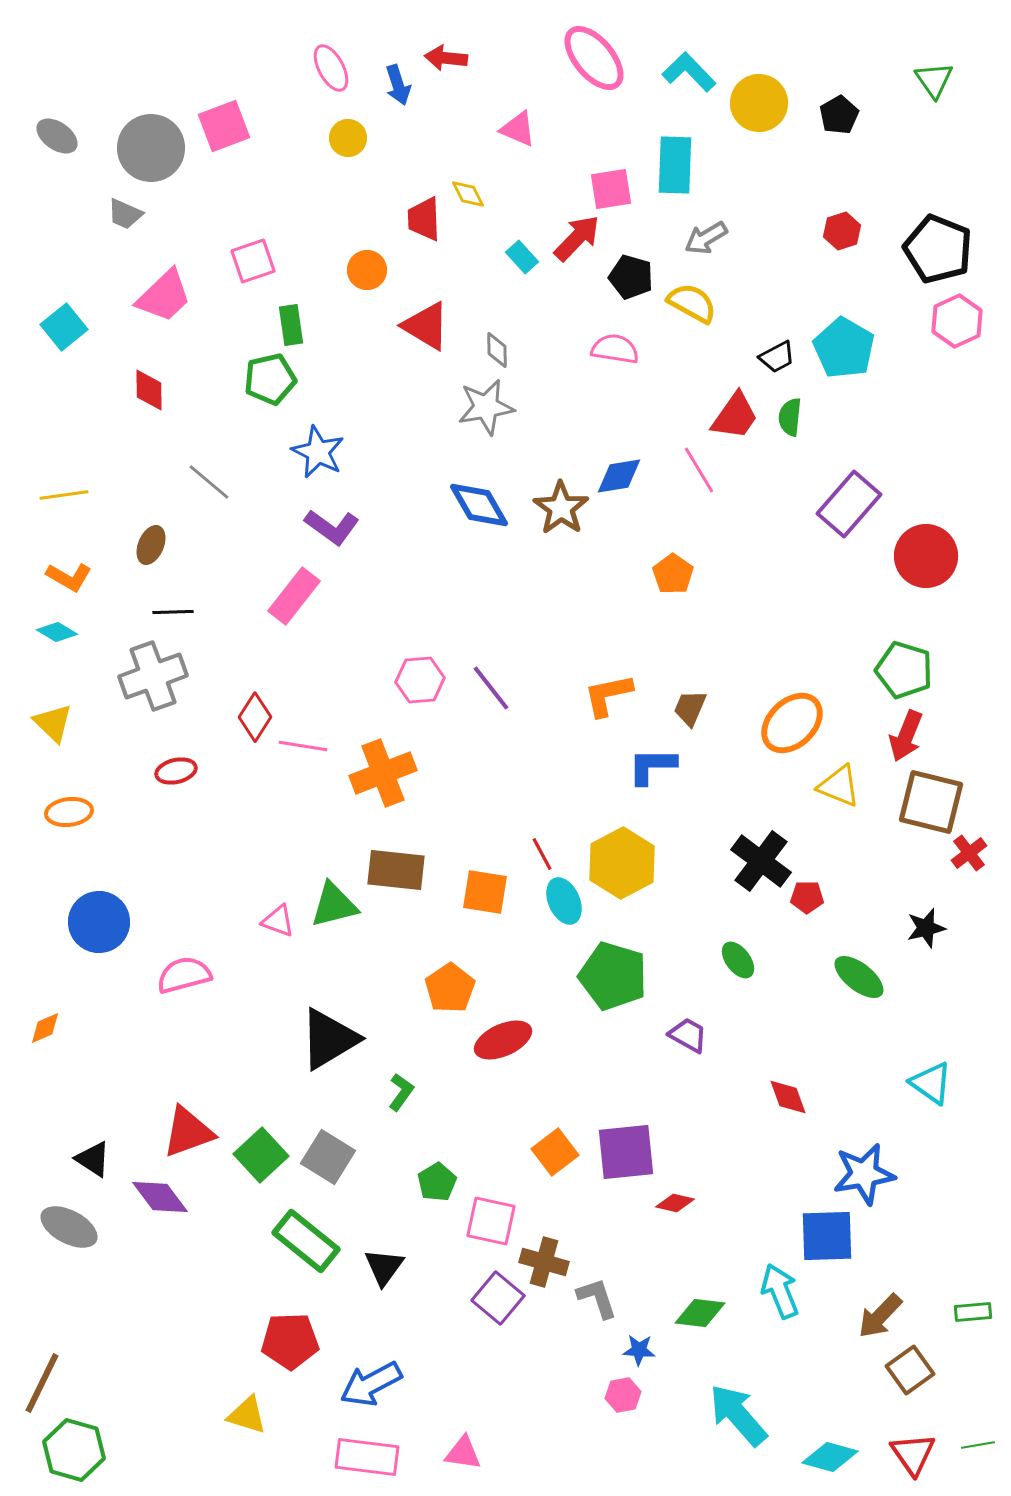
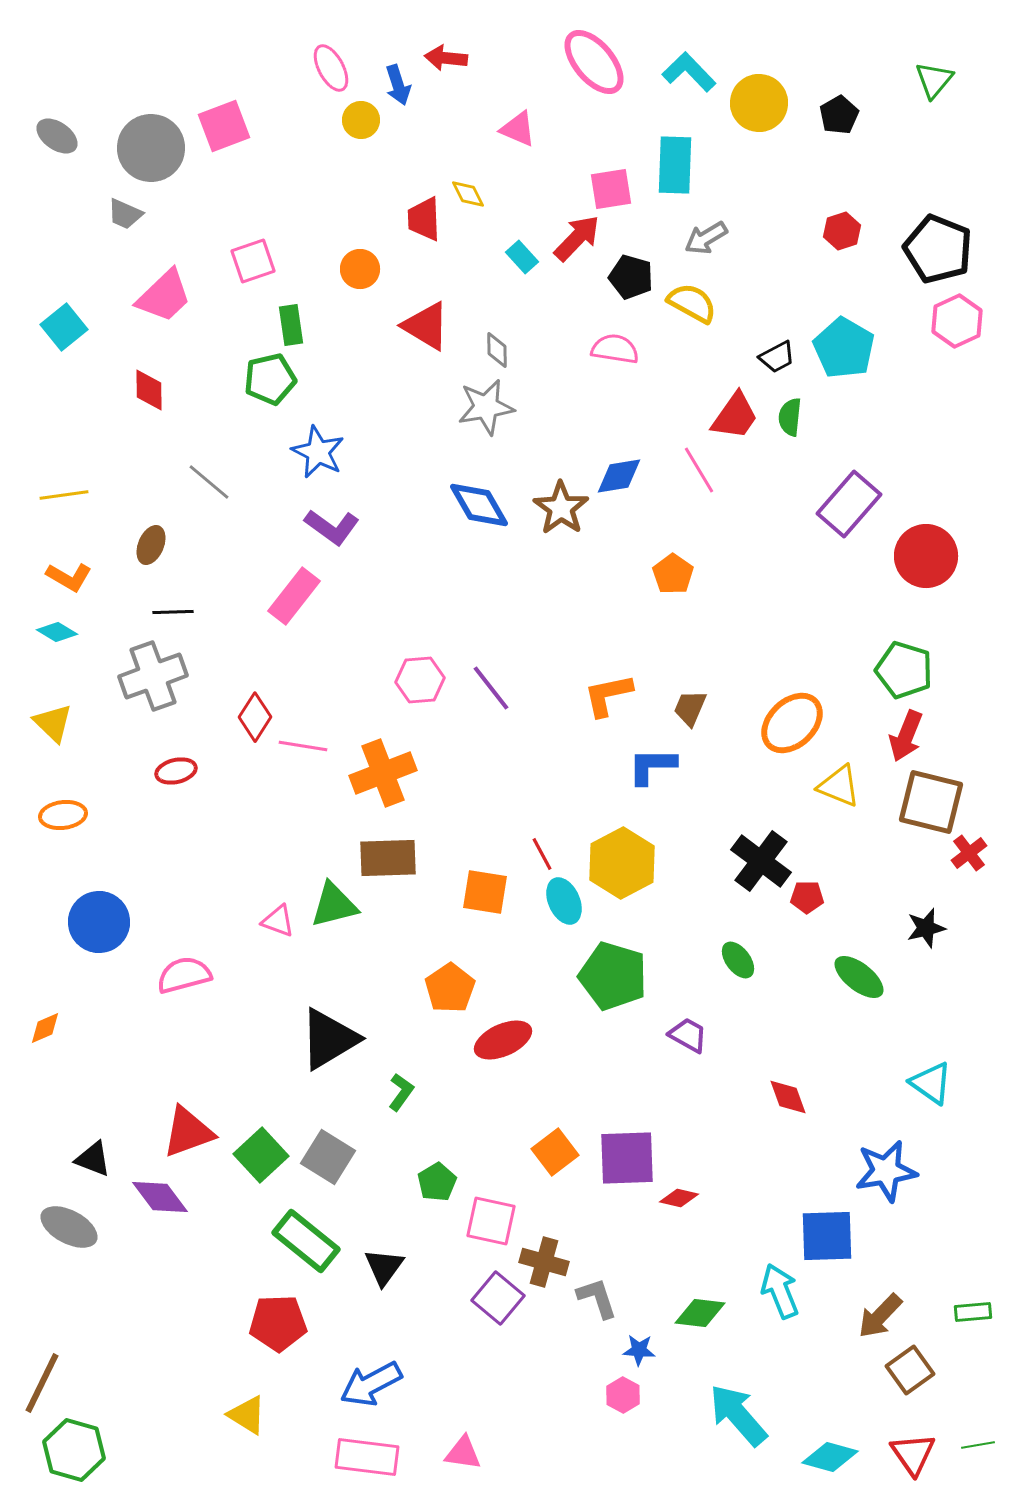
pink ellipse at (594, 58): moved 4 px down
green triangle at (934, 80): rotated 15 degrees clockwise
yellow circle at (348, 138): moved 13 px right, 18 px up
orange circle at (367, 270): moved 7 px left, 1 px up
orange ellipse at (69, 812): moved 6 px left, 3 px down
brown rectangle at (396, 870): moved 8 px left, 12 px up; rotated 8 degrees counterclockwise
purple square at (626, 1152): moved 1 px right, 6 px down; rotated 4 degrees clockwise
black triangle at (93, 1159): rotated 12 degrees counterclockwise
blue star at (864, 1174): moved 22 px right, 3 px up
red diamond at (675, 1203): moved 4 px right, 5 px up
red pentagon at (290, 1341): moved 12 px left, 18 px up
pink hexagon at (623, 1395): rotated 20 degrees counterclockwise
yellow triangle at (247, 1415): rotated 15 degrees clockwise
